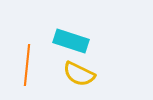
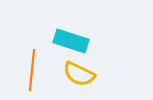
orange line: moved 5 px right, 5 px down
